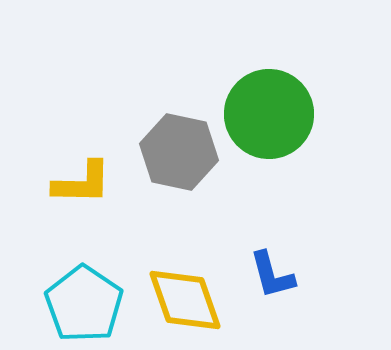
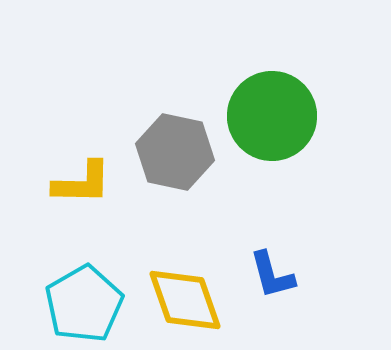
green circle: moved 3 px right, 2 px down
gray hexagon: moved 4 px left
cyan pentagon: rotated 8 degrees clockwise
